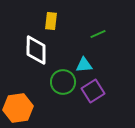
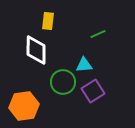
yellow rectangle: moved 3 px left
orange hexagon: moved 6 px right, 2 px up
